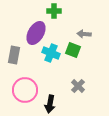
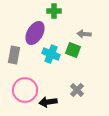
purple ellipse: moved 1 px left
cyan cross: moved 1 px down
gray cross: moved 1 px left, 4 px down
black arrow: moved 2 px left, 2 px up; rotated 72 degrees clockwise
